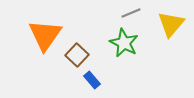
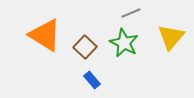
yellow triangle: moved 13 px down
orange triangle: rotated 33 degrees counterclockwise
brown square: moved 8 px right, 8 px up
